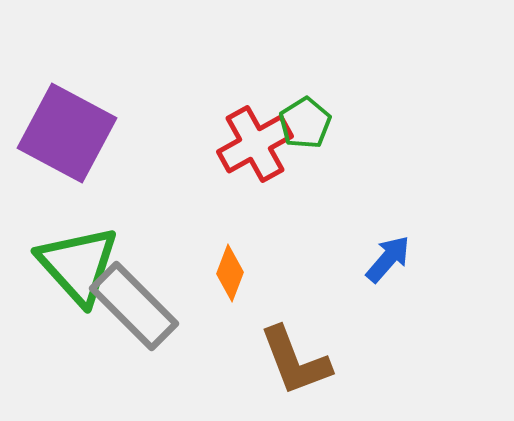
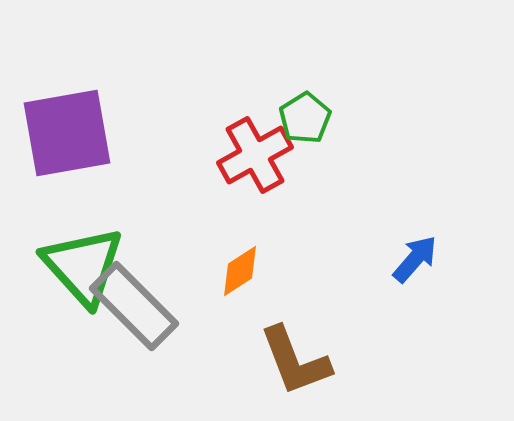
green pentagon: moved 5 px up
purple square: rotated 38 degrees counterclockwise
red cross: moved 11 px down
blue arrow: moved 27 px right
green triangle: moved 5 px right, 1 px down
orange diamond: moved 10 px right, 2 px up; rotated 36 degrees clockwise
